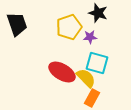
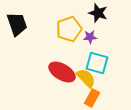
yellow pentagon: moved 2 px down
